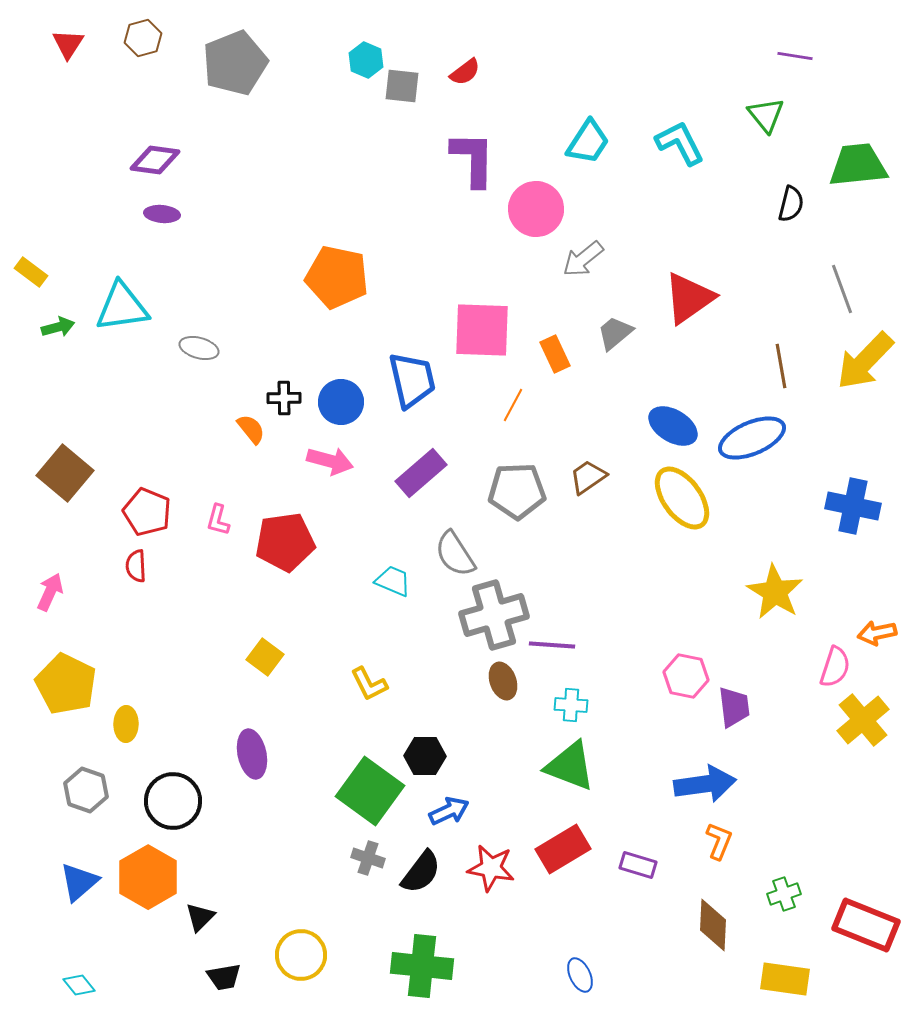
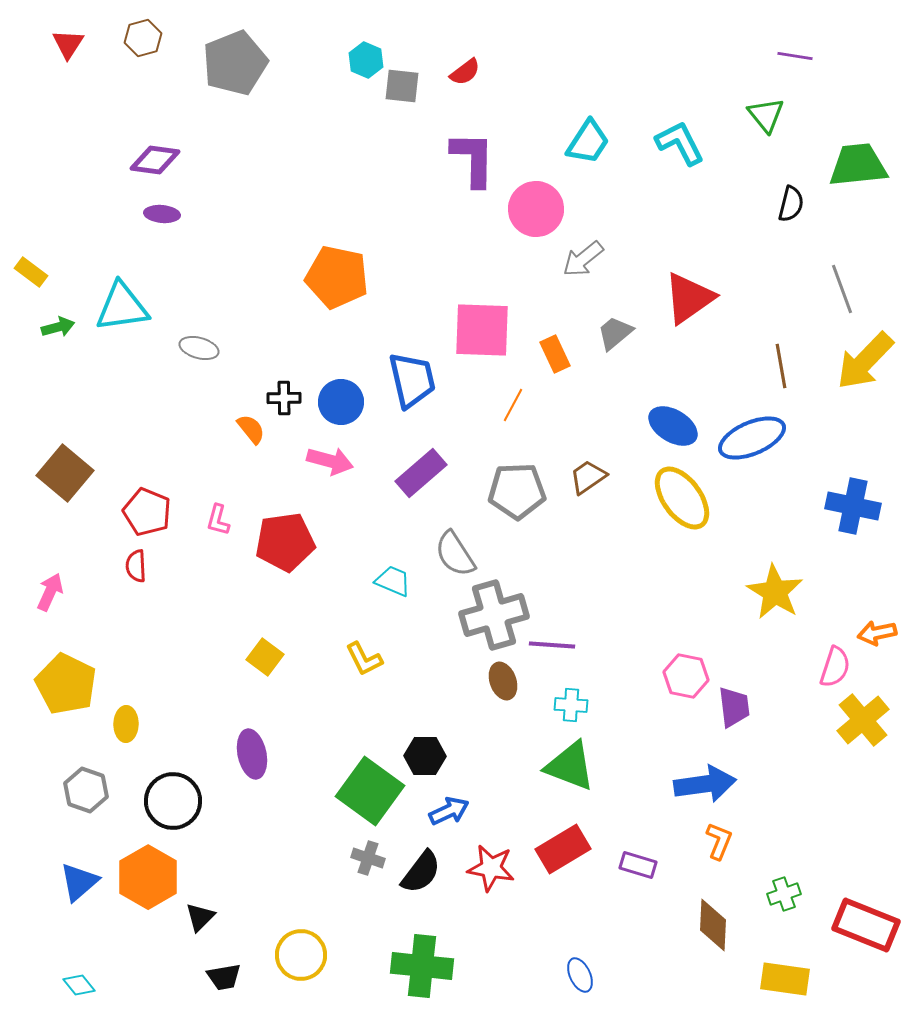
yellow L-shape at (369, 684): moved 5 px left, 25 px up
